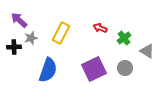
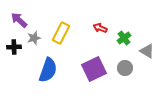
gray star: moved 3 px right
